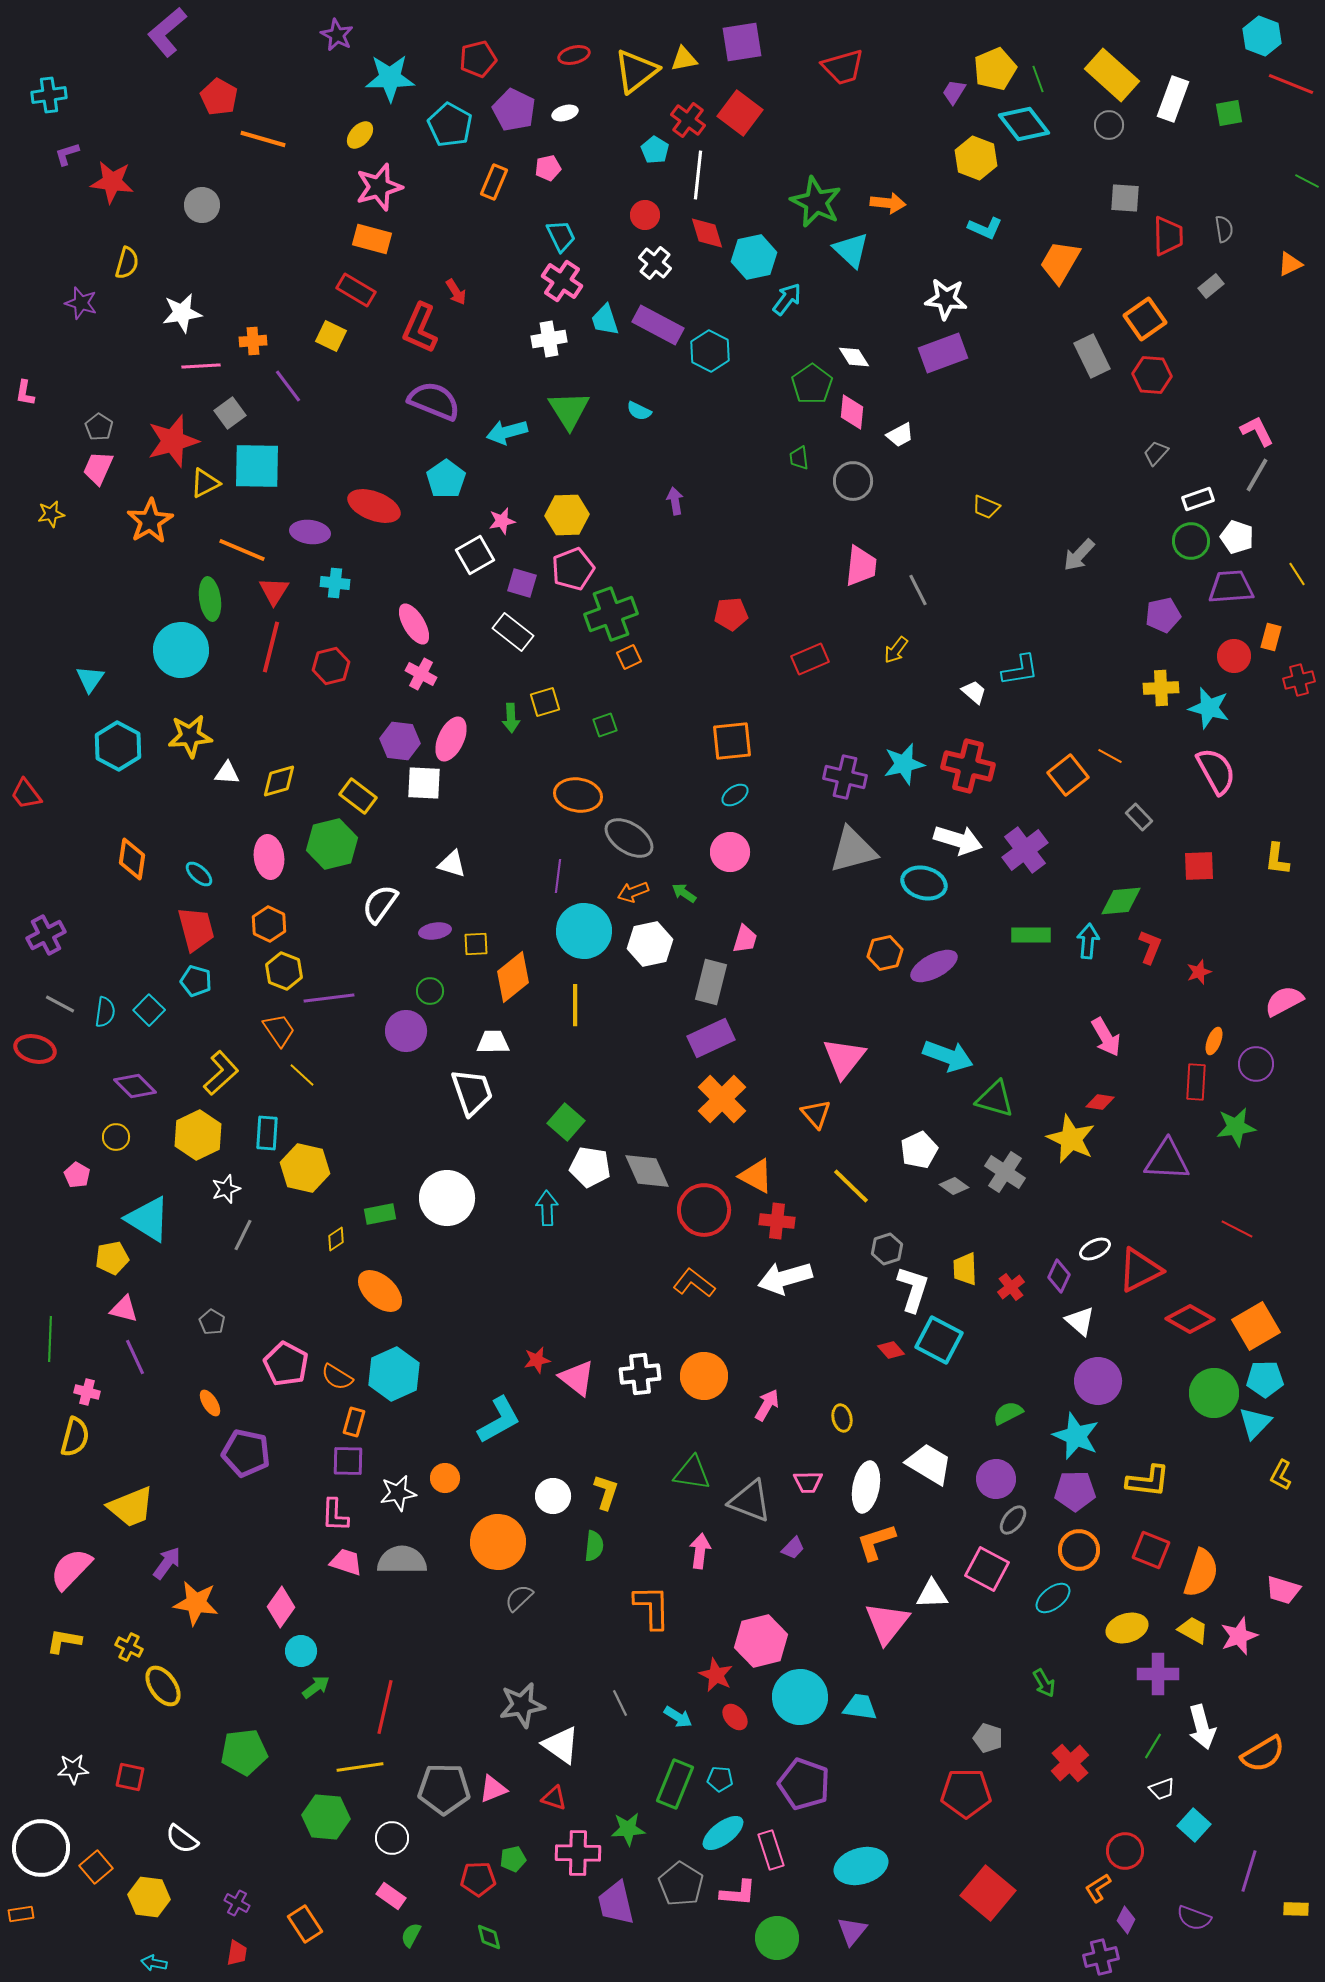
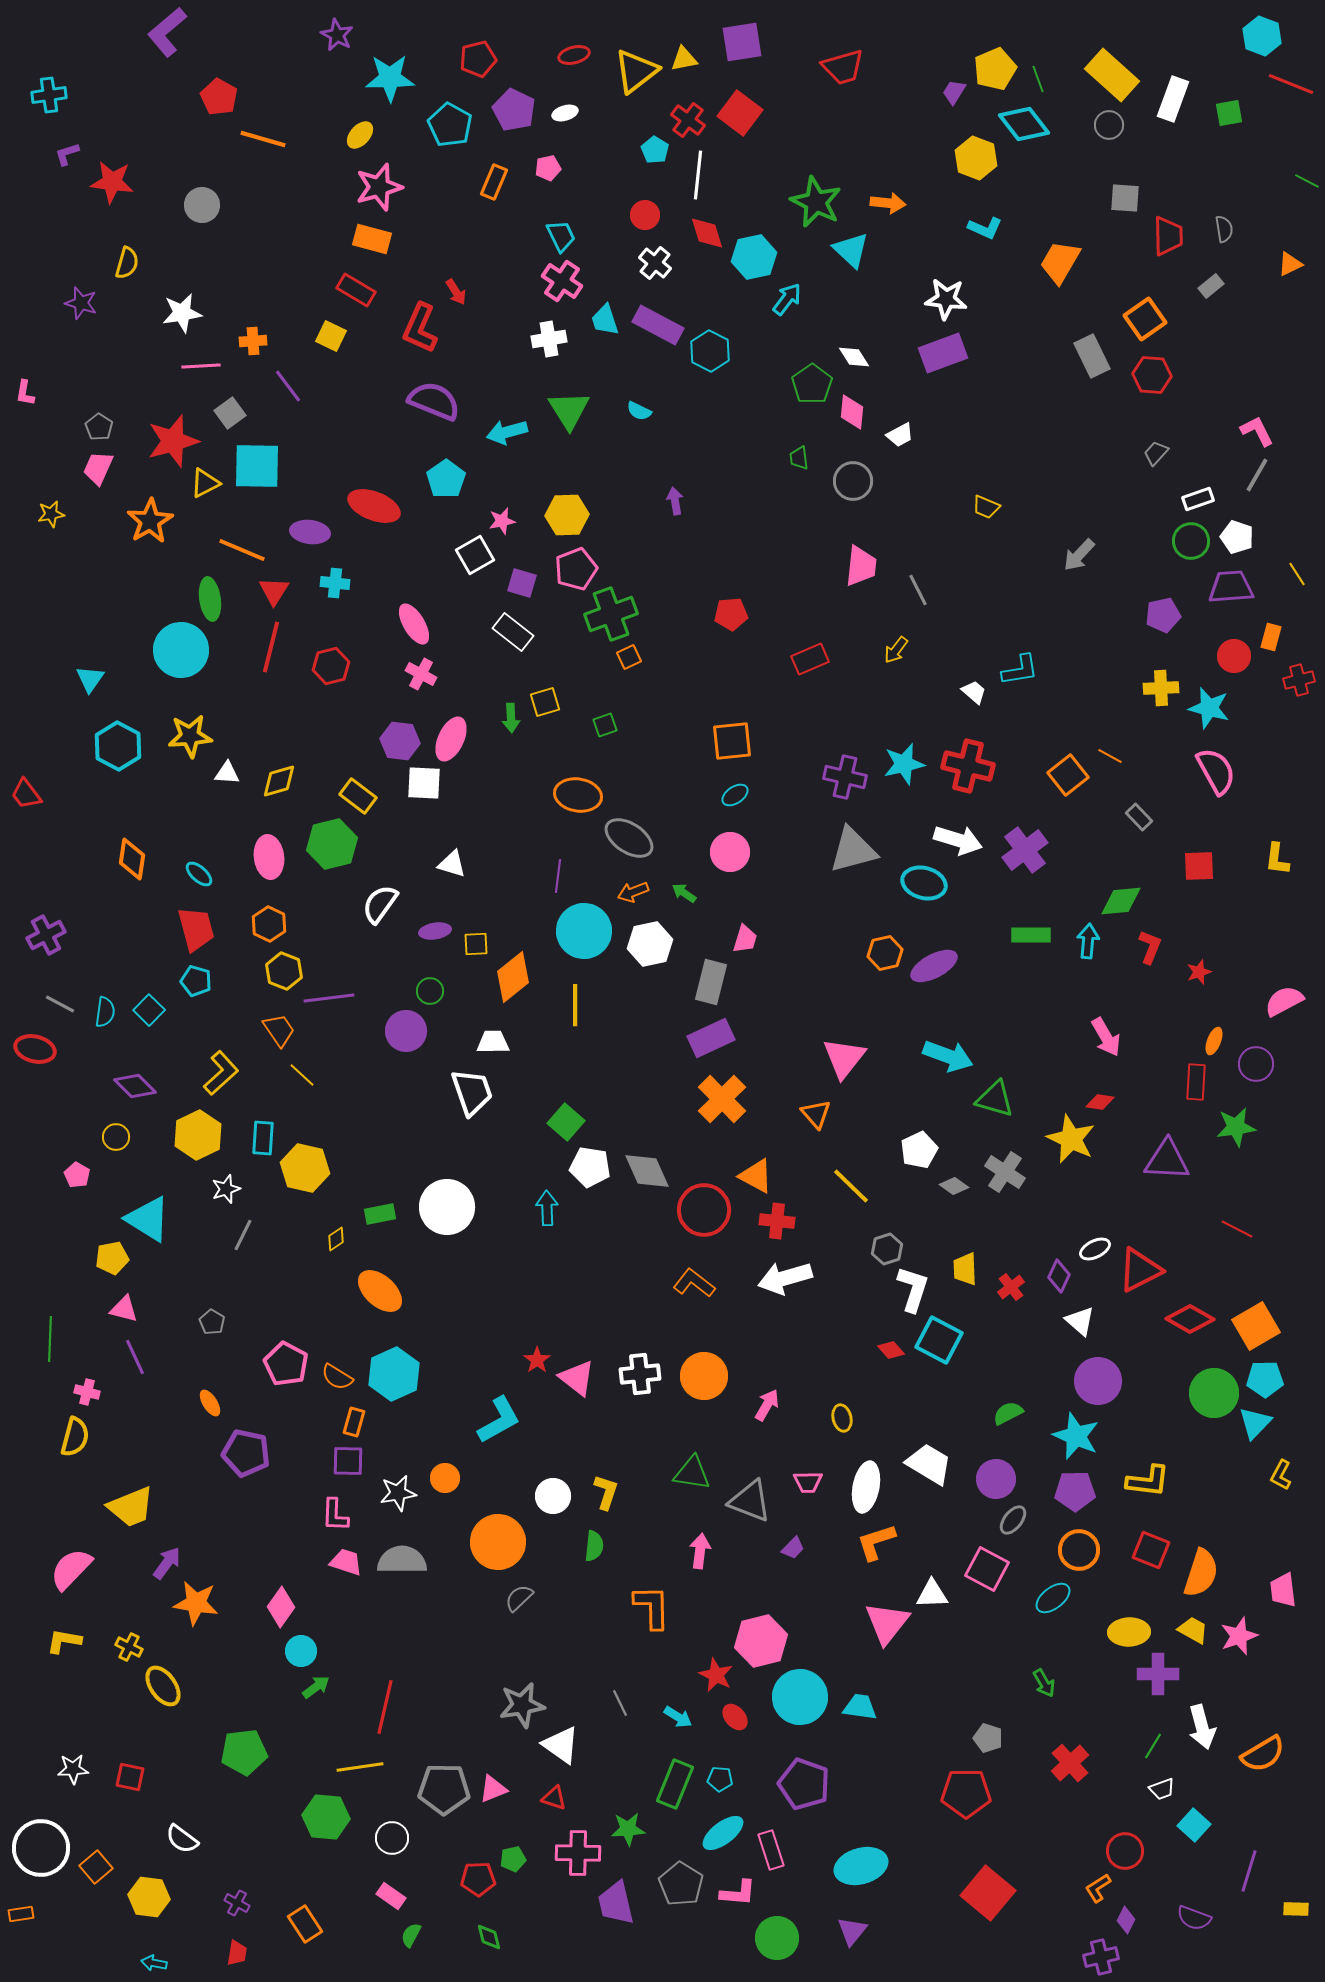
pink pentagon at (573, 569): moved 3 px right
cyan rectangle at (267, 1133): moved 4 px left, 5 px down
white circle at (447, 1198): moved 9 px down
red star at (537, 1360): rotated 24 degrees counterclockwise
pink trapezoid at (1283, 1590): rotated 66 degrees clockwise
yellow ellipse at (1127, 1628): moved 2 px right, 4 px down; rotated 15 degrees clockwise
